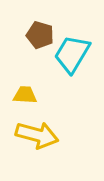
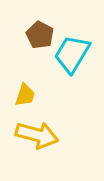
brown pentagon: rotated 12 degrees clockwise
yellow trapezoid: rotated 105 degrees clockwise
